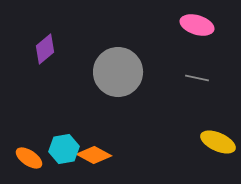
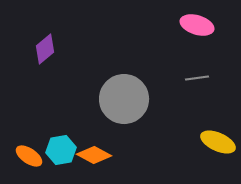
gray circle: moved 6 px right, 27 px down
gray line: rotated 20 degrees counterclockwise
cyan hexagon: moved 3 px left, 1 px down
orange ellipse: moved 2 px up
